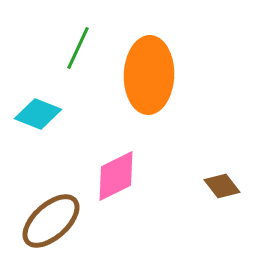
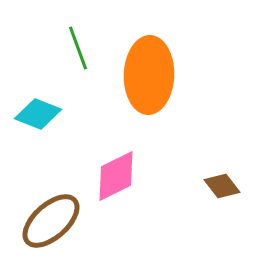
green line: rotated 45 degrees counterclockwise
